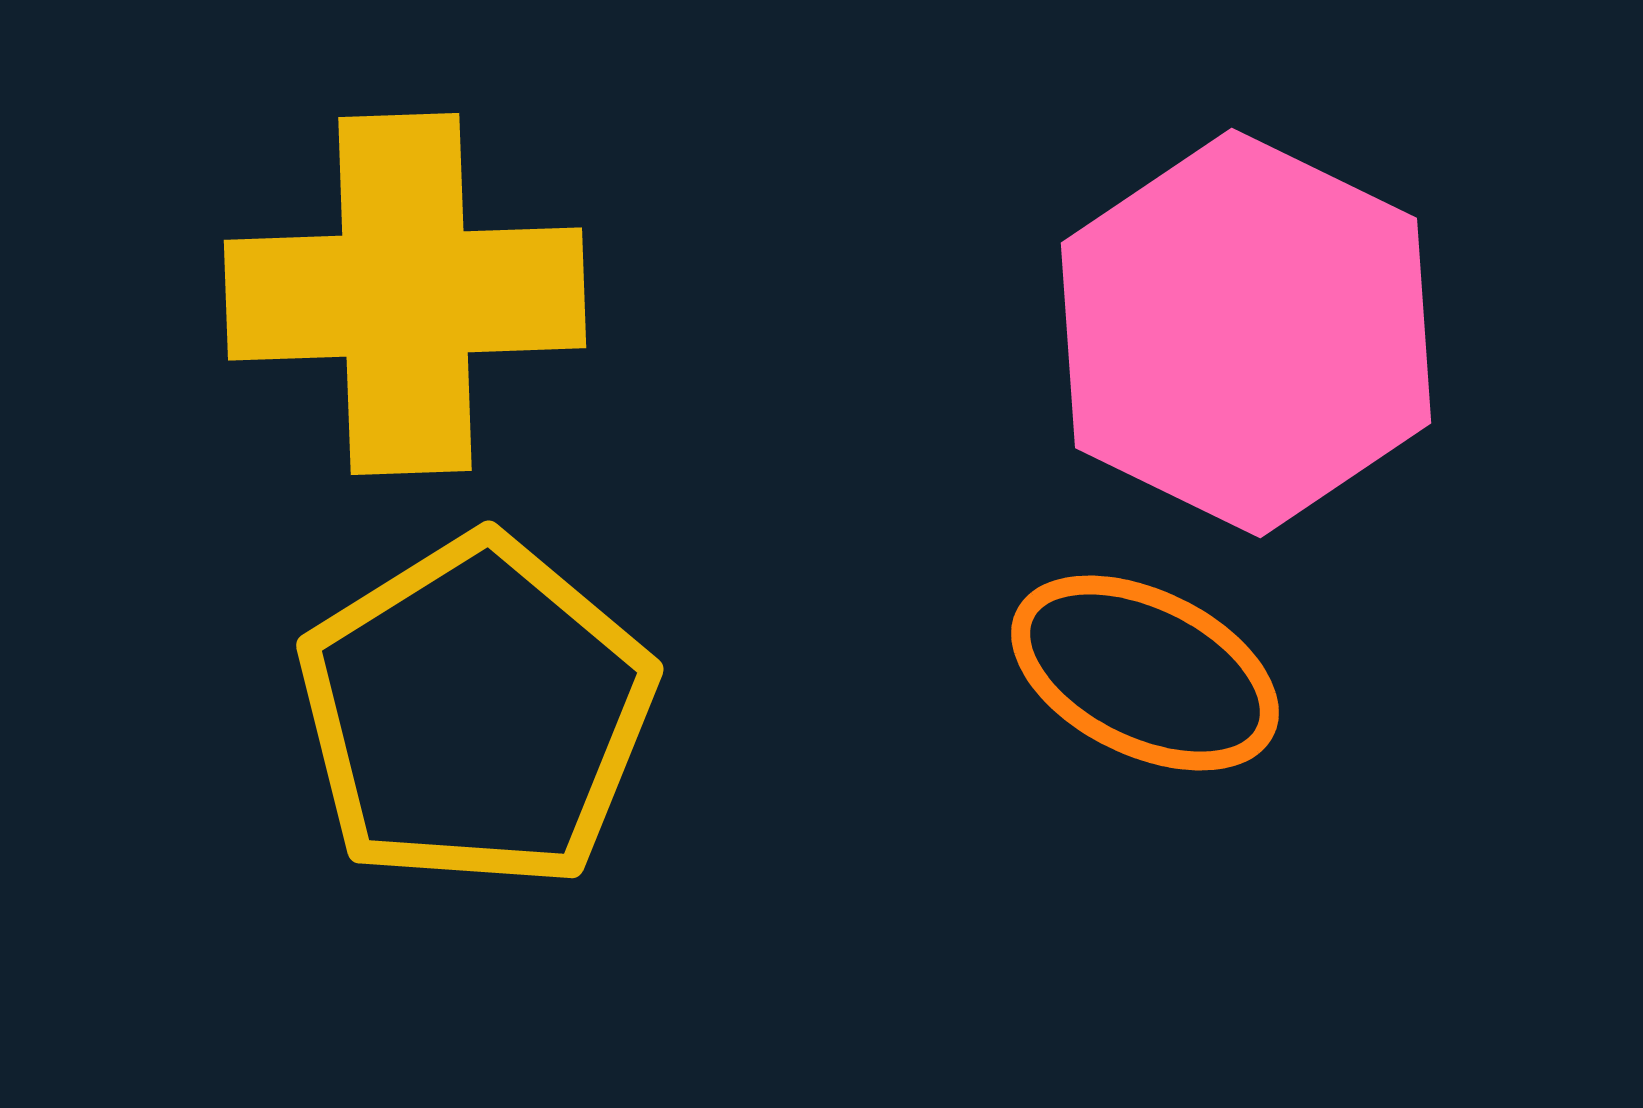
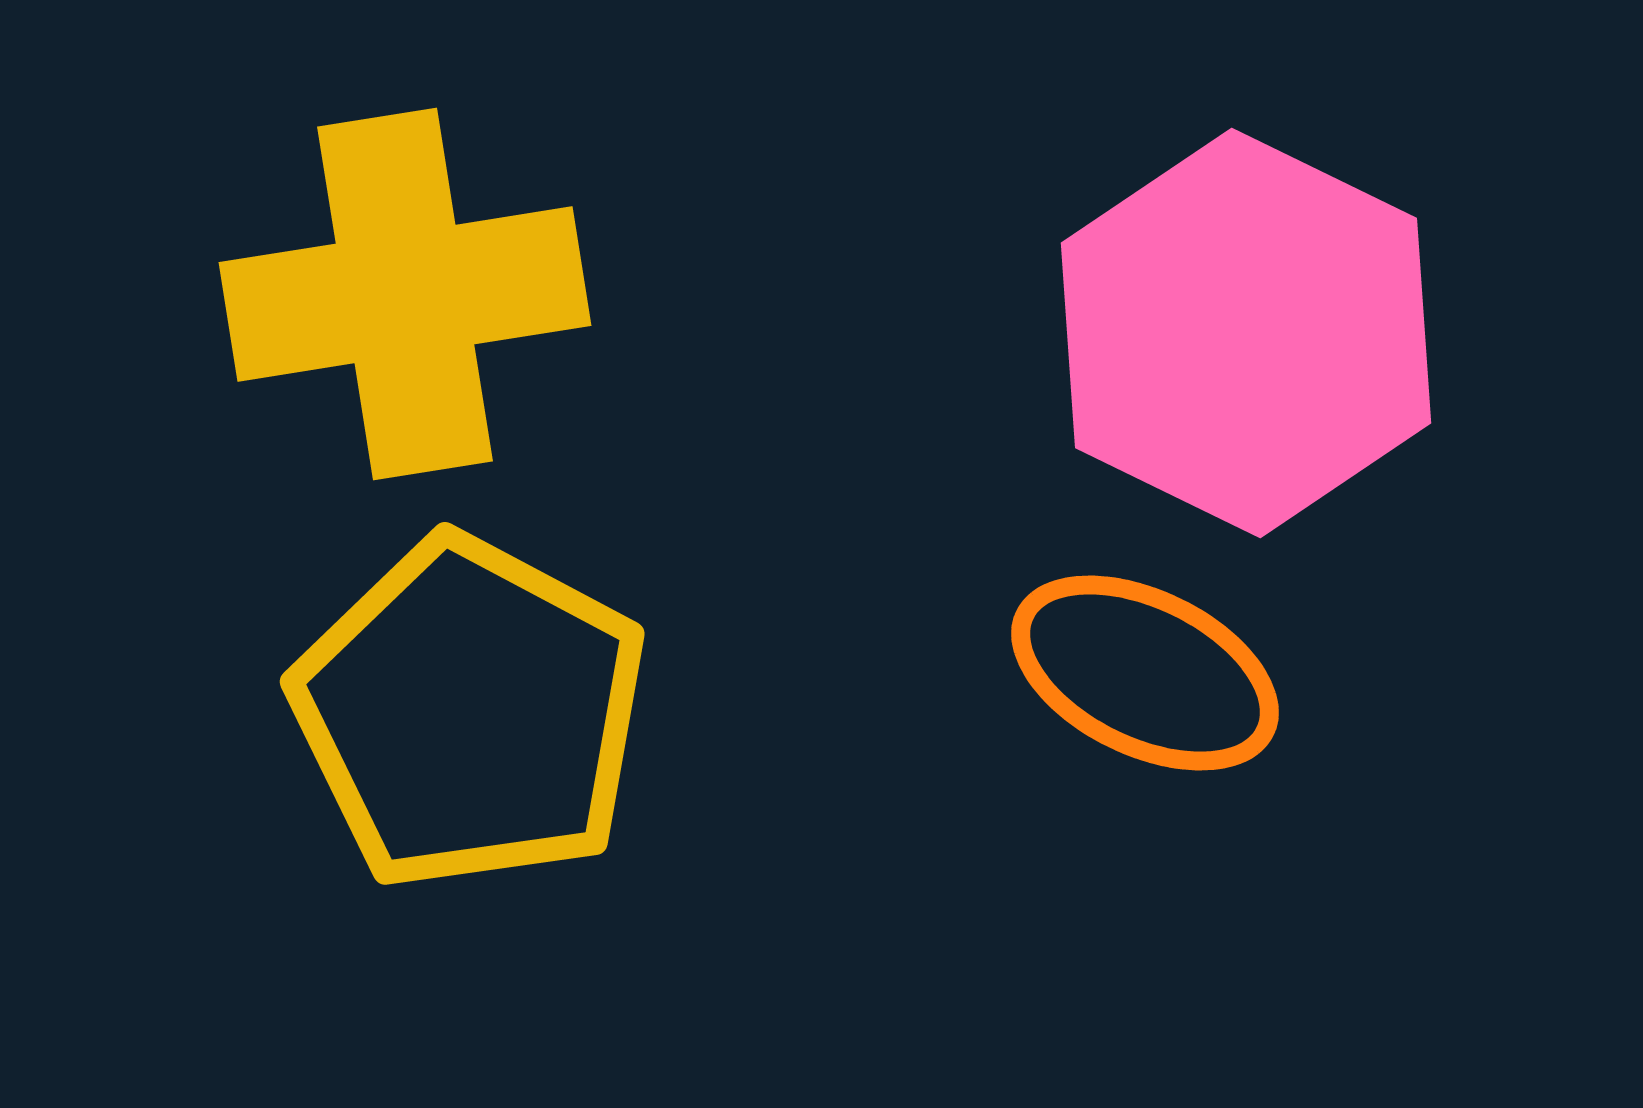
yellow cross: rotated 7 degrees counterclockwise
yellow pentagon: moved 6 px left; rotated 12 degrees counterclockwise
